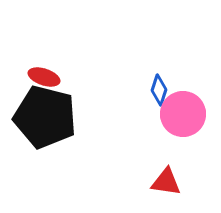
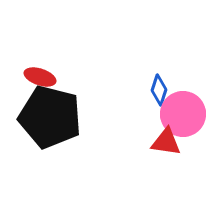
red ellipse: moved 4 px left
black pentagon: moved 5 px right
red triangle: moved 40 px up
